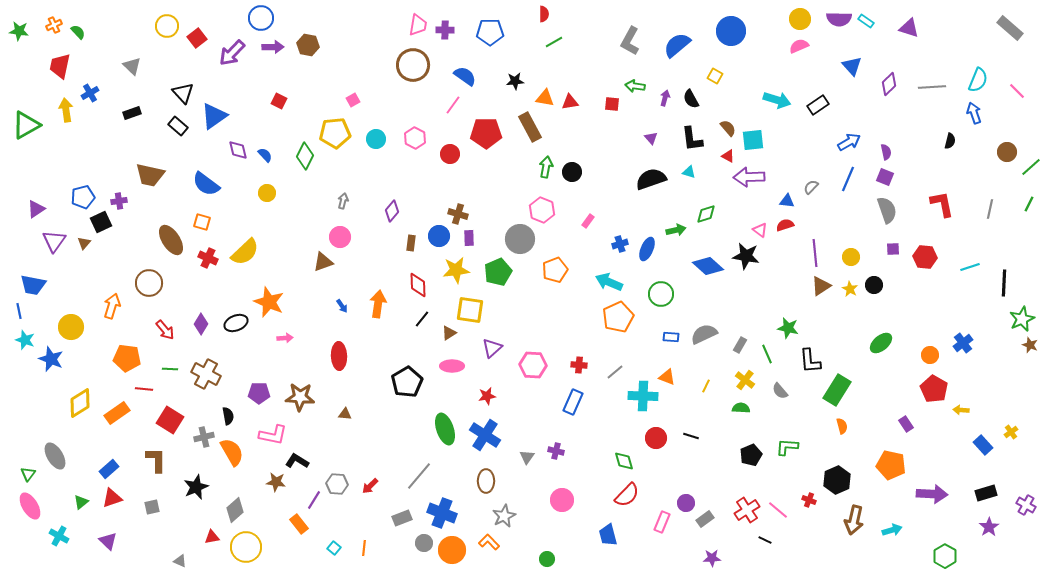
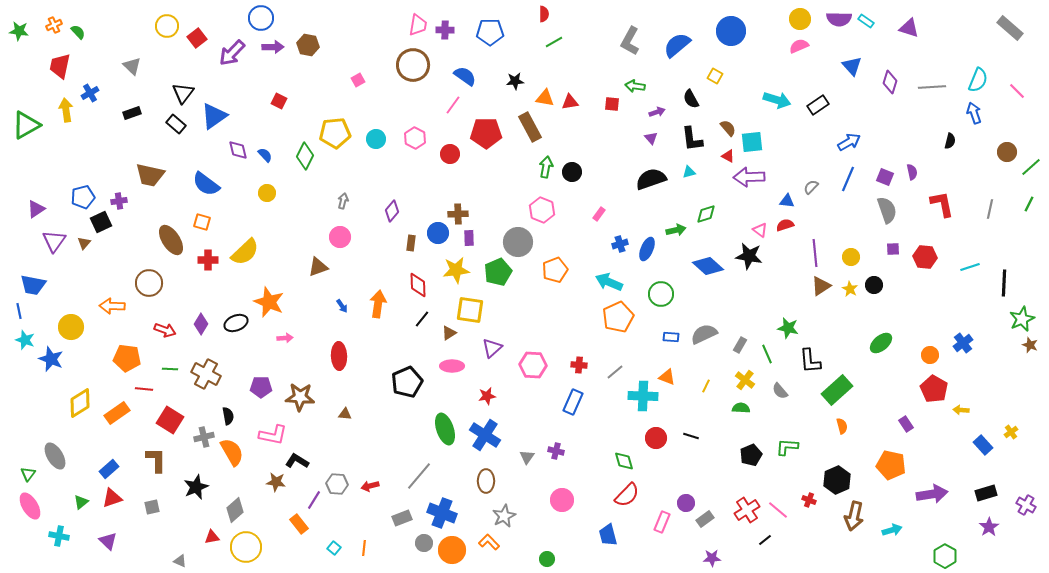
purple diamond at (889, 84): moved 1 px right, 2 px up; rotated 30 degrees counterclockwise
black triangle at (183, 93): rotated 20 degrees clockwise
purple arrow at (665, 98): moved 8 px left, 14 px down; rotated 56 degrees clockwise
pink square at (353, 100): moved 5 px right, 20 px up
black rectangle at (178, 126): moved 2 px left, 2 px up
cyan square at (753, 140): moved 1 px left, 2 px down
purple semicircle at (886, 152): moved 26 px right, 20 px down
cyan triangle at (689, 172): rotated 32 degrees counterclockwise
brown cross at (458, 214): rotated 18 degrees counterclockwise
pink rectangle at (588, 221): moved 11 px right, 7 px up
blue circle at (439, 236): moved 1 px left, 3 px up
gray circle at (520, 239): moved 2 px left, 3 px down
black star at (746, 256): moved 3 px right
red cross at (208, 258): moved 2 px down; rotated 24 degrees counterclockwise
brown triangle at (323, 262): moved 5 px left, 5 px down
orange arrow at (112, 306): rotated 105 degrees counterclockwise
red arrow at (165, 330): rotated 30 degrees counterclockwise
black pentagon at (407, 382): rotated 8 degrees clockwise
green rectangle at (837, 390): rotated 16 degrees clockwise
purple pentagon at (259, 393): moved 2 px right, 6 px up
red arrow at (370, 486): rotated 30 degrees clockwise
purple arrow at (932, 494): rotated 12 degrees counterclockwise
brown arrow at (854, 520): moved 4 px up
cyan cross at (59, 536): rotated 18 degrees counterclockwise
black line at (765, 540): rotated 64 degrees counterclockwise
